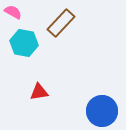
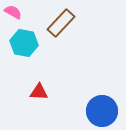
red triangle: rotated 12 degrees clockwise
